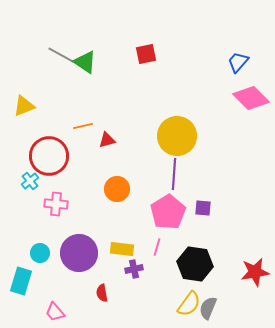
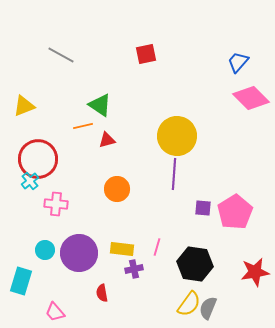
green triangle: moved 15 px right, 43 px down
red circle: moved 11 px left, 3 px down
pink pentagon: moved 67 px right
cyan circle: moved 5 px right, 3 px up
